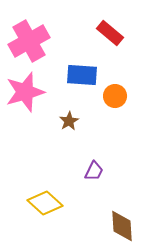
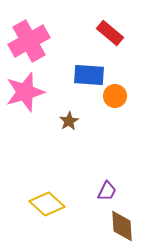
blue rectangle: moved 7 px right
purple trapezoid: moved 13 px right, 20 px down
yellow diamond: moved 2 px right, 1 px down
